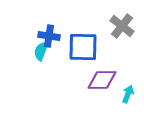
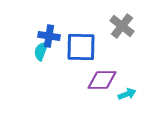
blue square: moved 2 px left
cyan arrow: moved 1 px left; rotated 48 degrees clockwise
